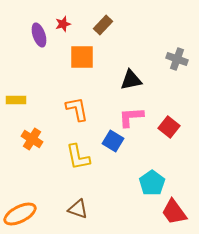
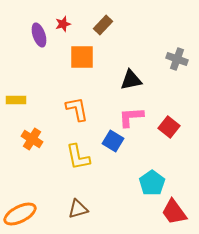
brown triangle: rotated 35 degrees counterclockwise
